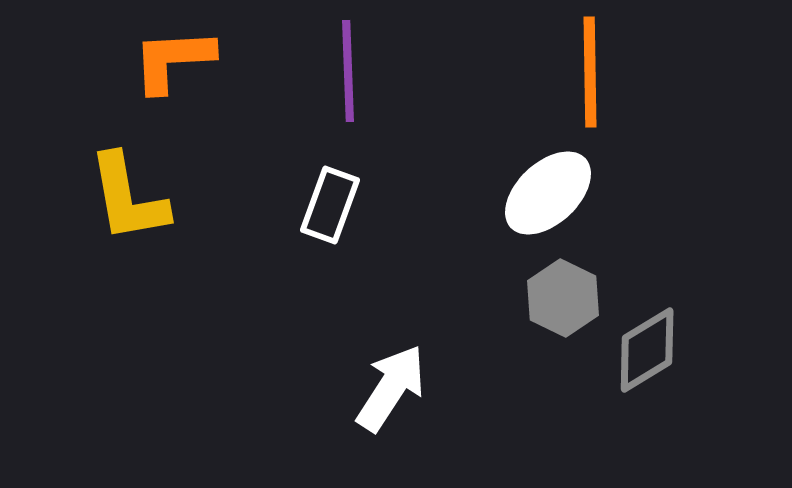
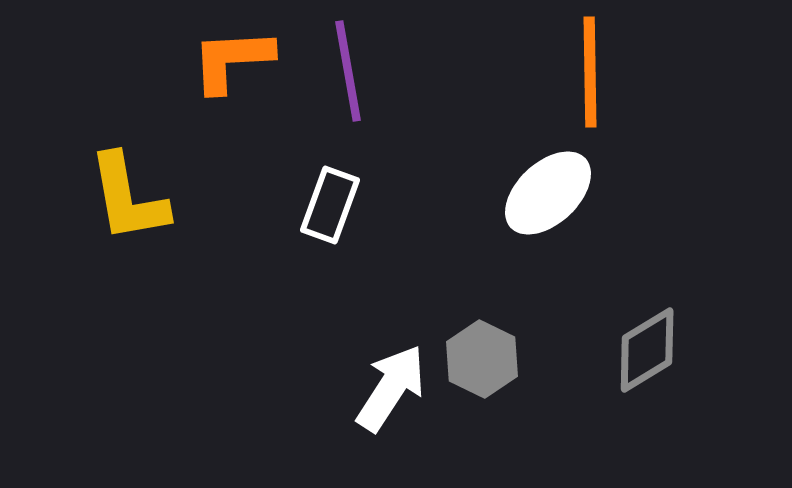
orange L-shape: moved 59 px right
purple line: rotated 8 degrees counterclockwise
gray hexagon: moved 81 px left, 61 px down
